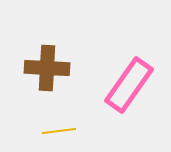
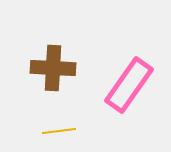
brown cross: moved 6 px right
